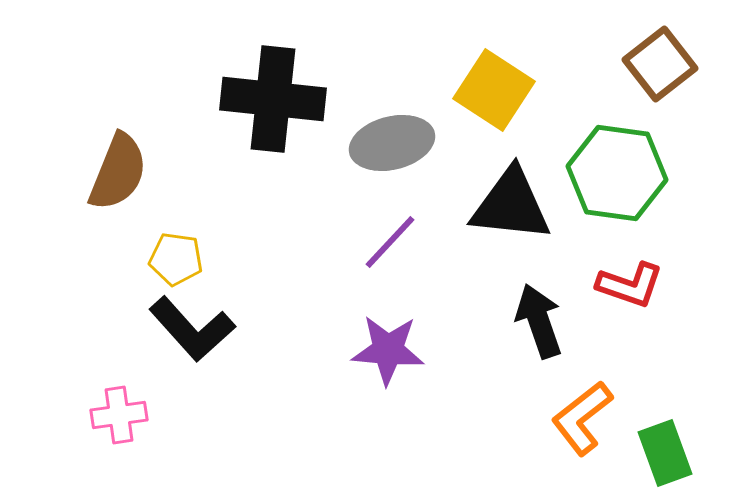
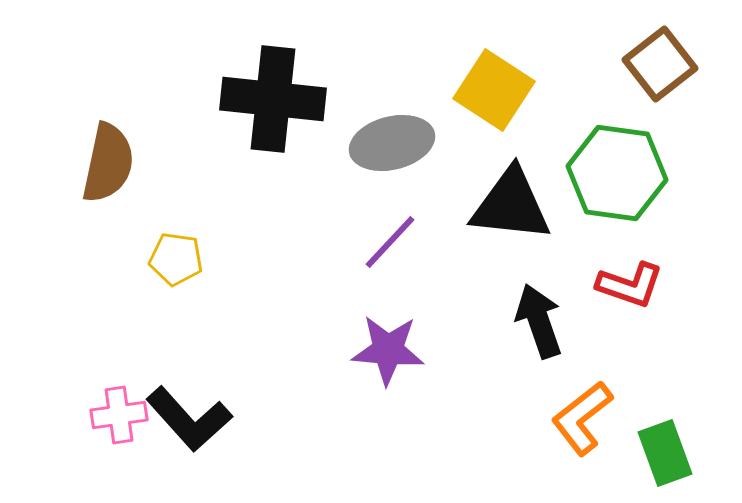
brown semicircle: moved 10 px left, 9 px up; rotated 10 degrees counterclockwise
black L-shape: moved 3 px left, 90 px down
